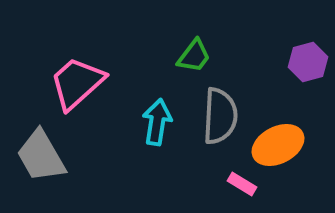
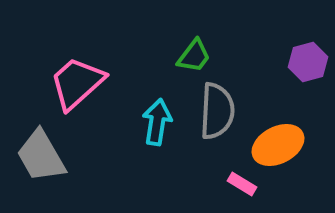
gray semicircle: moved 3 px left, 5 px up
